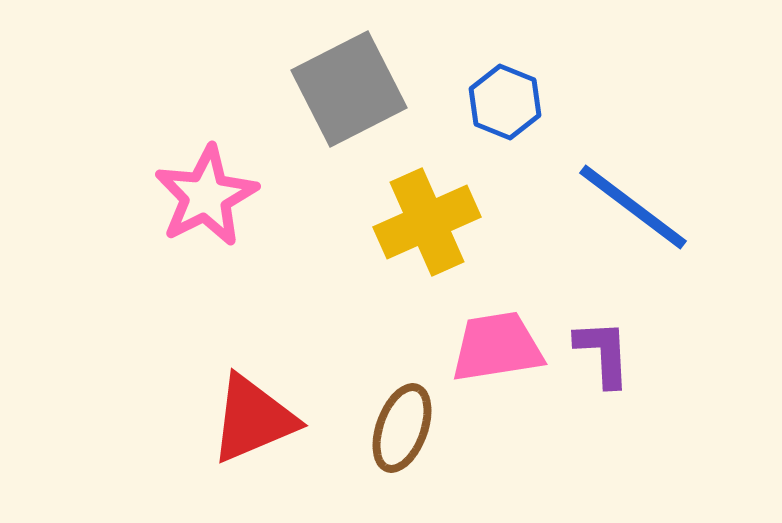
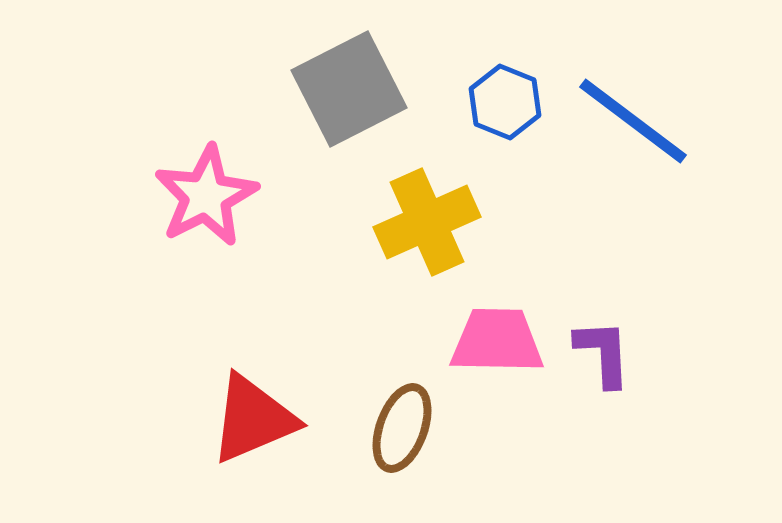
blue line: moved 86 px up
pink trapezoid: moved 6 px up; rotated 10 degrees clockwise
